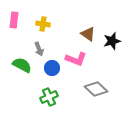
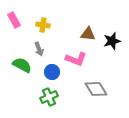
pink rectangle: rotated 35 degrees counterclockwise
yellow cross: moved 1 px down
brown triangle: rotated 28 degrees counterclockwise
blue circle: moved 4 px down
gray diamond: rotated 15 degrees clockwise
